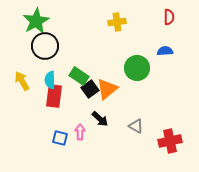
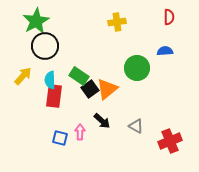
yellow arrow: moved 1 px right, 5 px up; rotated 72 degrees clockwise
black arrow: moved 2 px right, 2 px down
red cross: rotated 10 degrees counterclockwise
